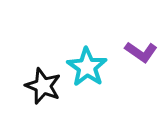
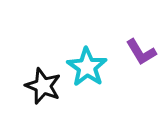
purple L-shape: rotated 24 degrees clockwise
